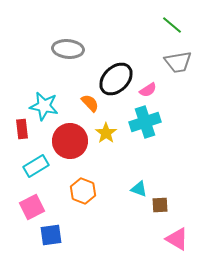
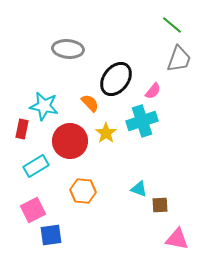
gray trapezoid: moved 1 px right, 3 px up; rotated 60 degrees counterclockwise
black ellipse: rotated 8 degrees counterclockwise
pink semicircle: moved 5 px right, 1 px down; rotated 18 degrees counterclockwise
cyan cross: moved 3 px left, 1 px up
red rectangle: rotated 18 degrees clockwise
orange hexagon: rotated 15 degrees counterclockwise
pink square: moved 1 px right, 3 px down
pink triangle: rotated 20 degrees counterclockwise
